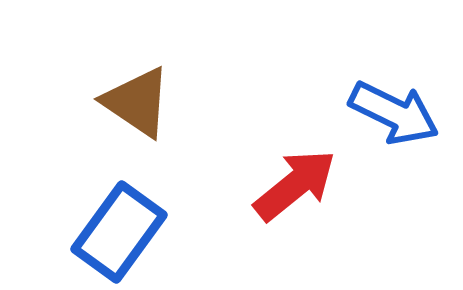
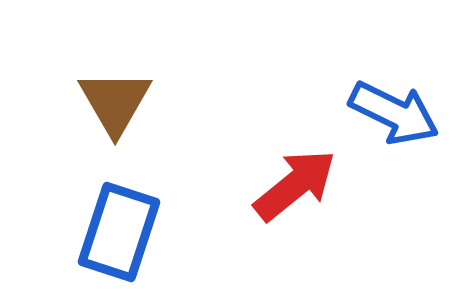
brown triangle: moved 22 px left; rotated 26 degrees clockwise
blue rectangle: rotated 18 degrees counterclockwise
